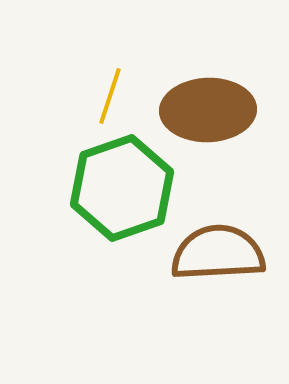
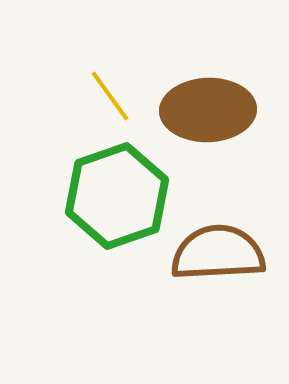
yellow line: rotated 54 degrees counterclockwise
green hexagon: moved 5 px left, 8 px down
